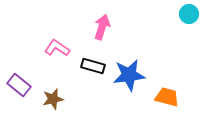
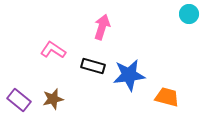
pink L-shape: moved 4 px left, 2 px down
purple rectangle: moved 15 px down
